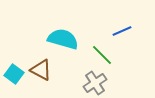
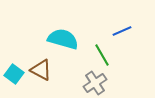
green line: rotated 15 degrees clockwise
